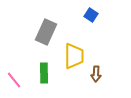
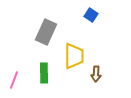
pink line: rotated 60 degrees clockwise
